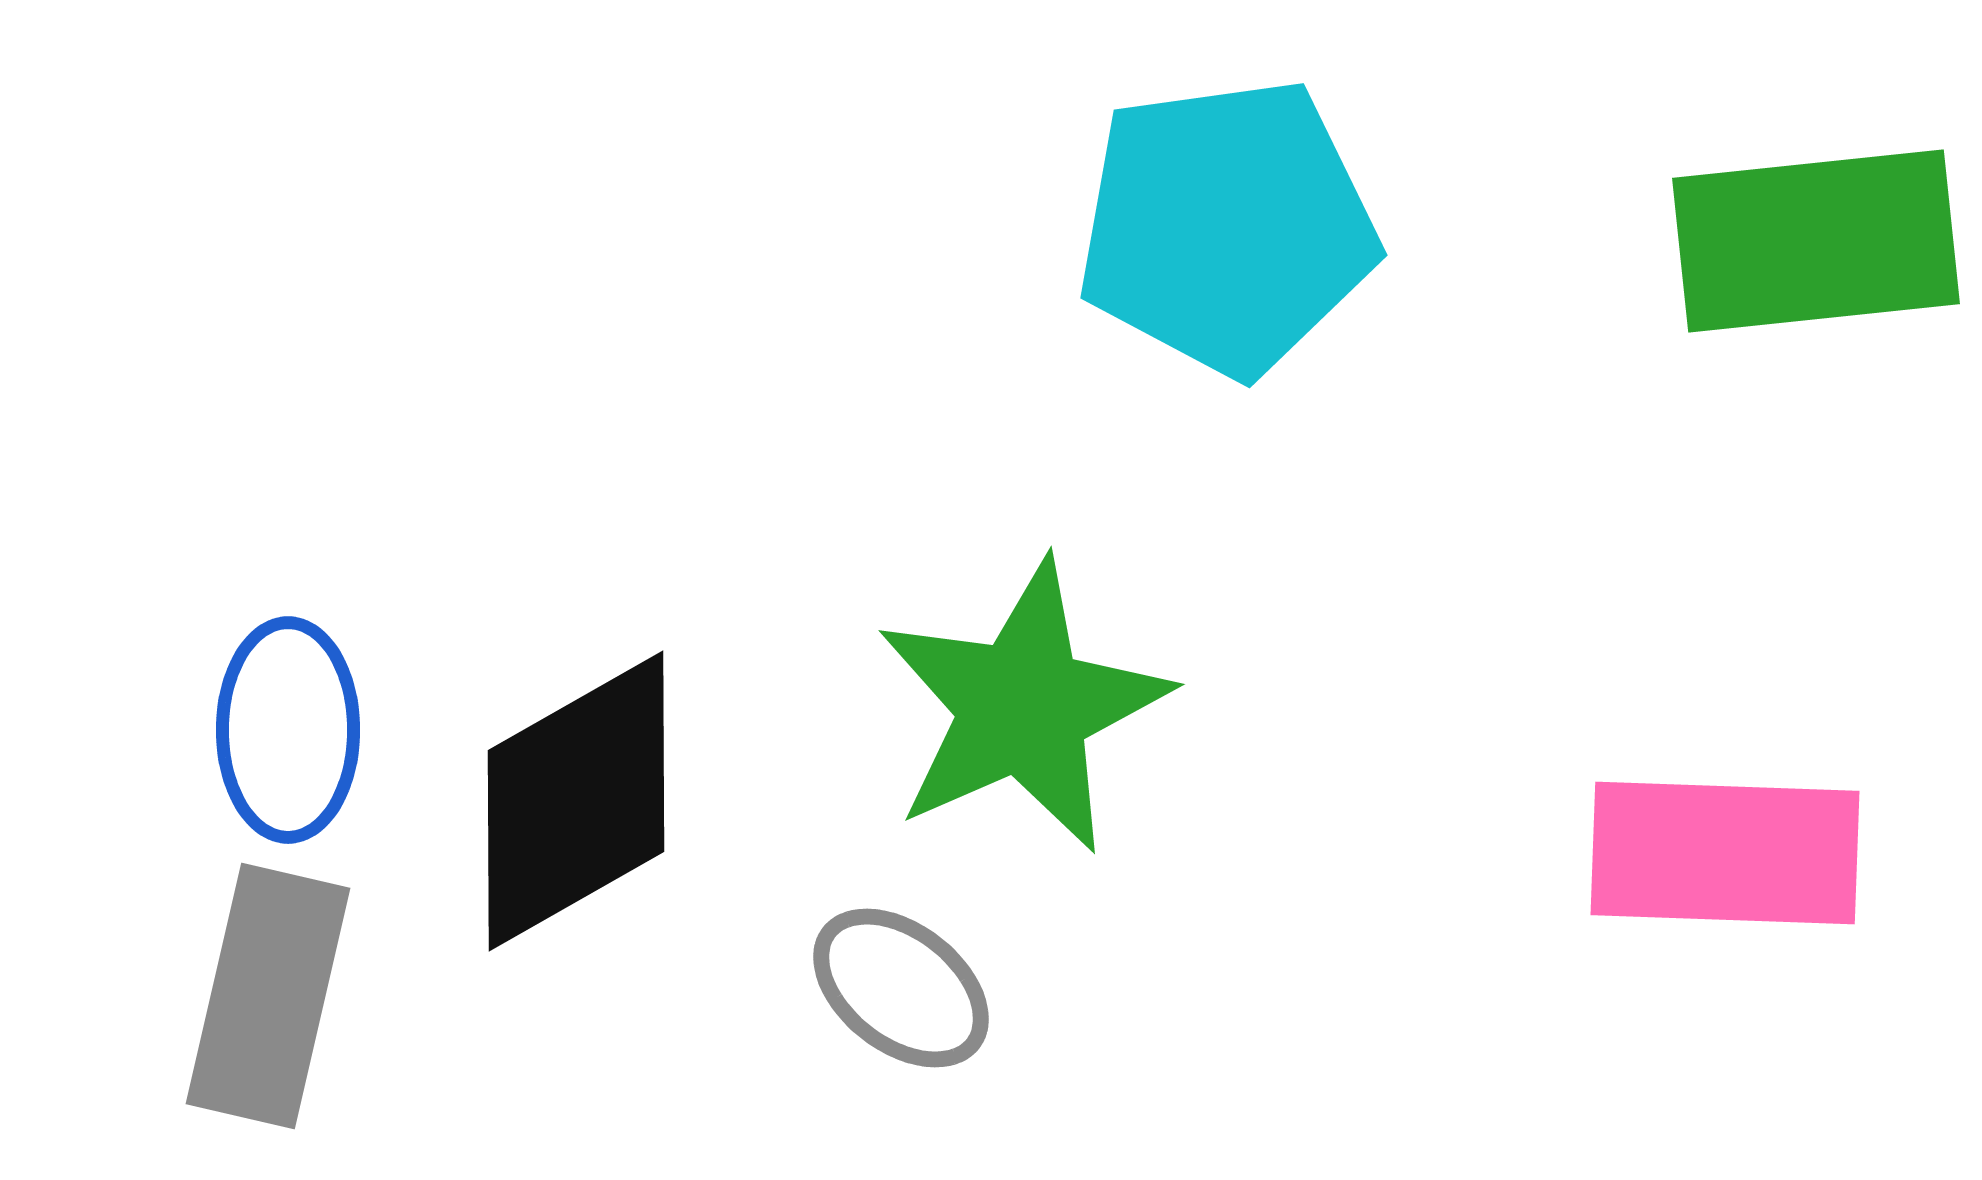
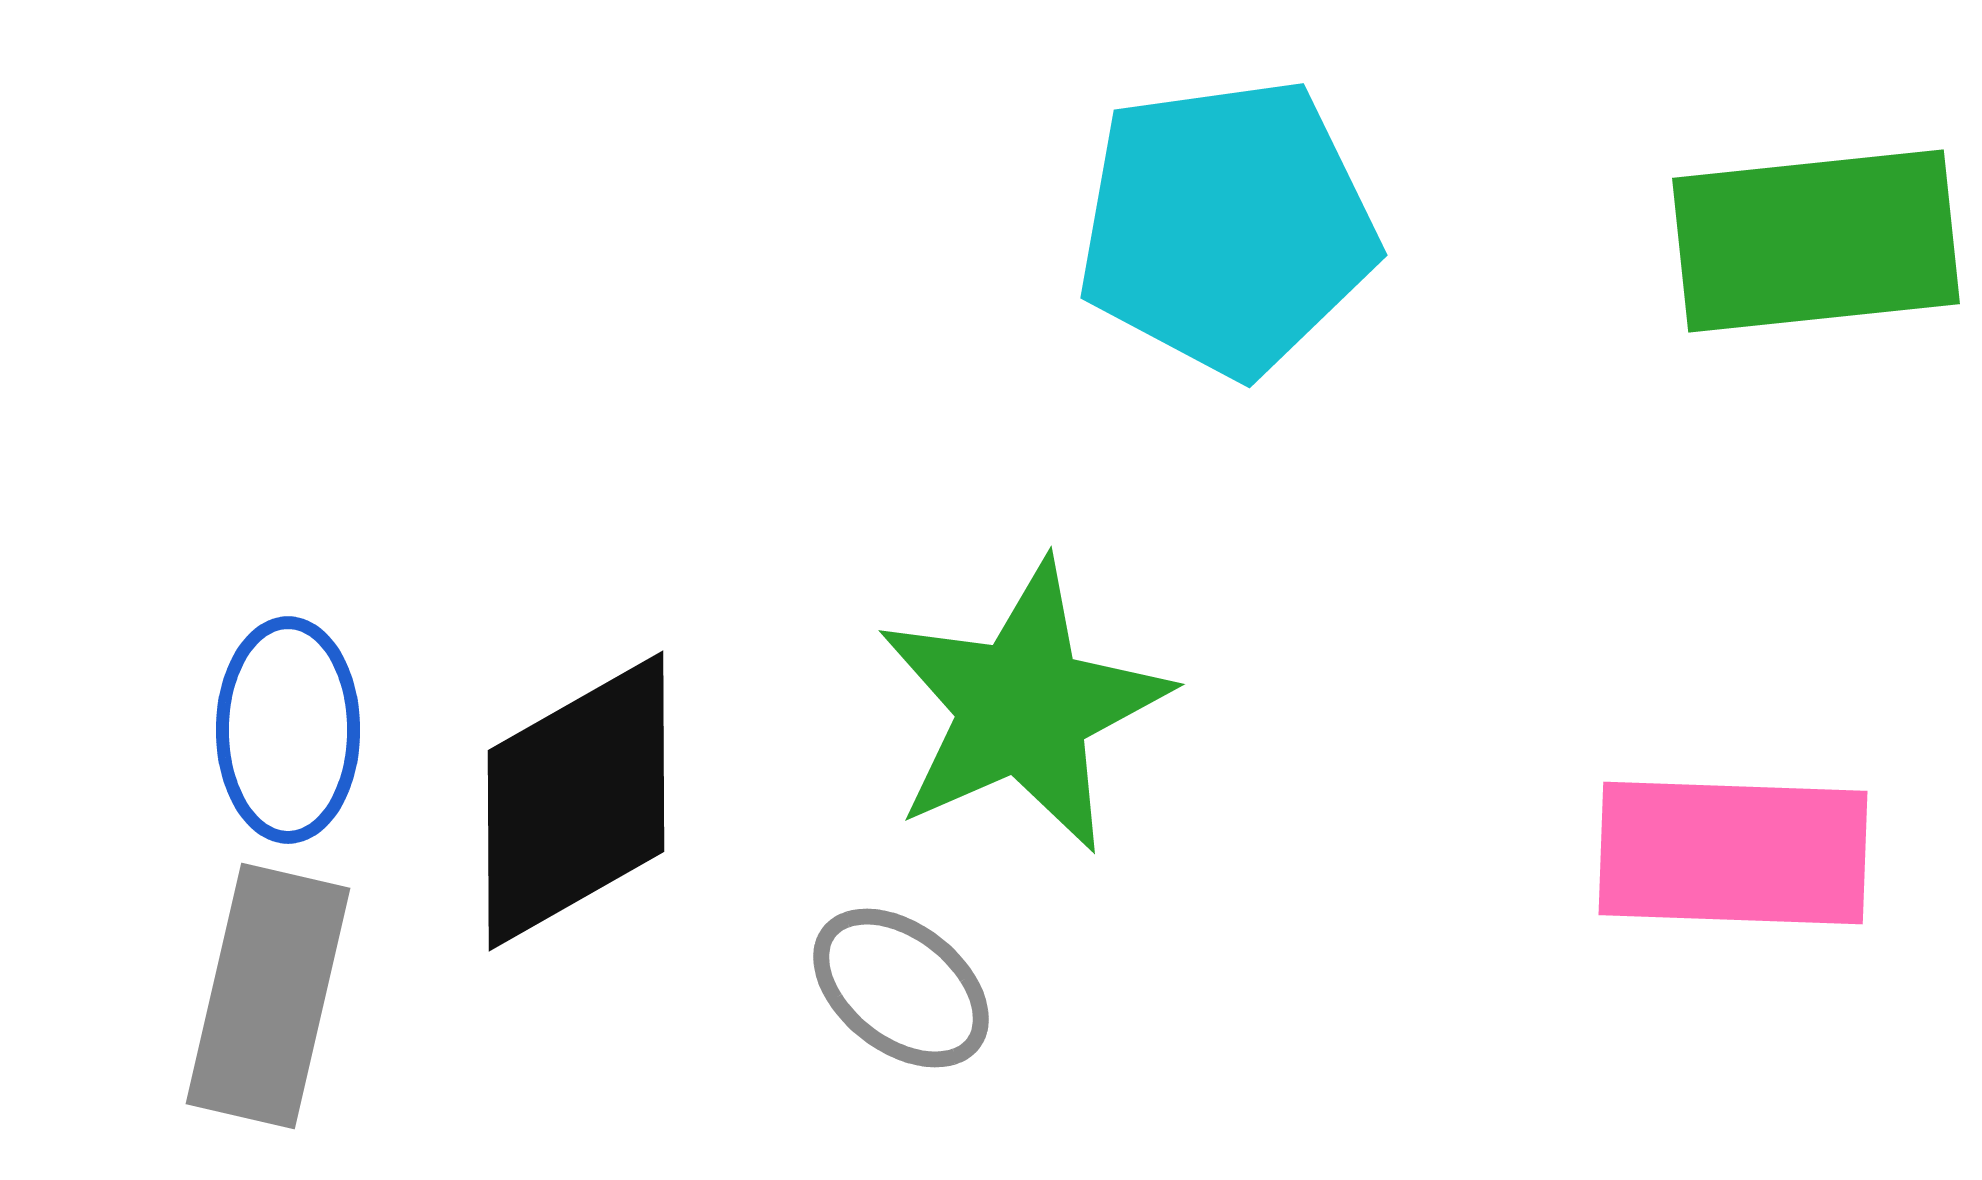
pink rectangle: moved 8 px right
